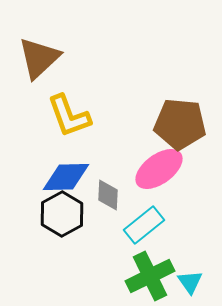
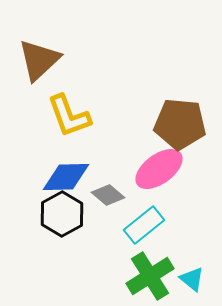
brown triangle: moved 2 px down
gray diamond: rotated 52 degrees counterclockwise
green cross: rotated 6 degrees counterclockwise
cyan triangle: moved 2 px right, 3 px up; rotated 16 degrees counterclockwise
